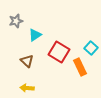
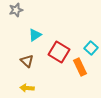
gray star: moved 11 px up
